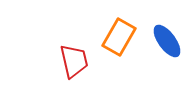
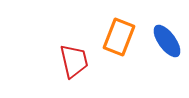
orange rectangle: rotated 9 degrees counterclockwise
